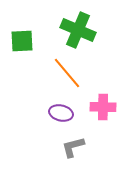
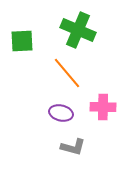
gray L-shape: rotated 150 degrees counterclockwise
